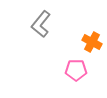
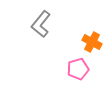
pink pentagon: moved 2 px right, 1 px up; rotated 15 degrees counterclockwise
